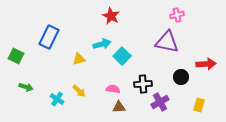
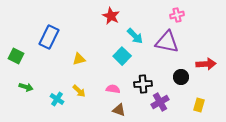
cyan arrow: moved 33 px right, 8 px up; rotated 60 degrees clockwise
brown triangle: moved 3 px down; rotated 24 degrees clockwise
